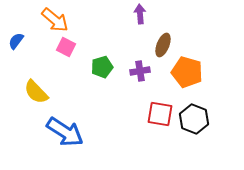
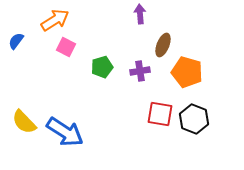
orange arrow: rotated 72 degrees counterclockwise
yellow semicircle: moved 12 px left, 30 px down
